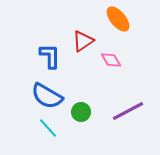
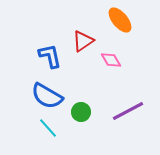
orange ellipse: moved 2 px right, 1 px down
blue L-shape: rotated 12 degrees counterclockwise
